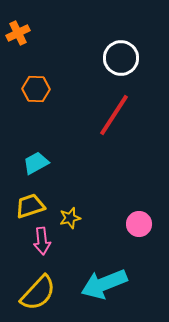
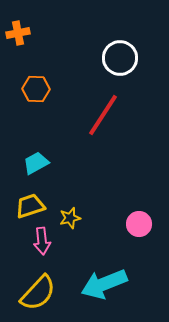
orange cross: rotated 15 degrees clockwise
white circle: moved 1 px left
red line: moved 11 px left
